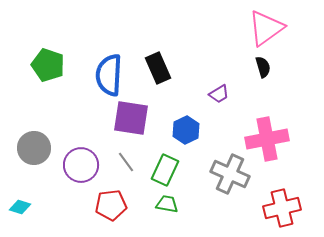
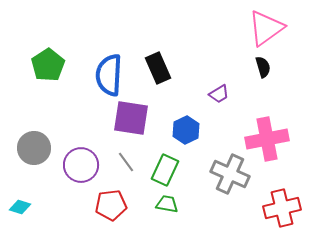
green pentagon: rotated 20 degrees clockwise
